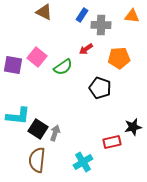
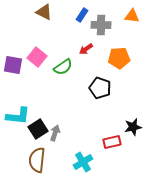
black square: rotated 24 degrees clockwise
